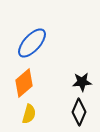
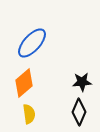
yellow semicircle: rotated 24 degrees counterclockwise
